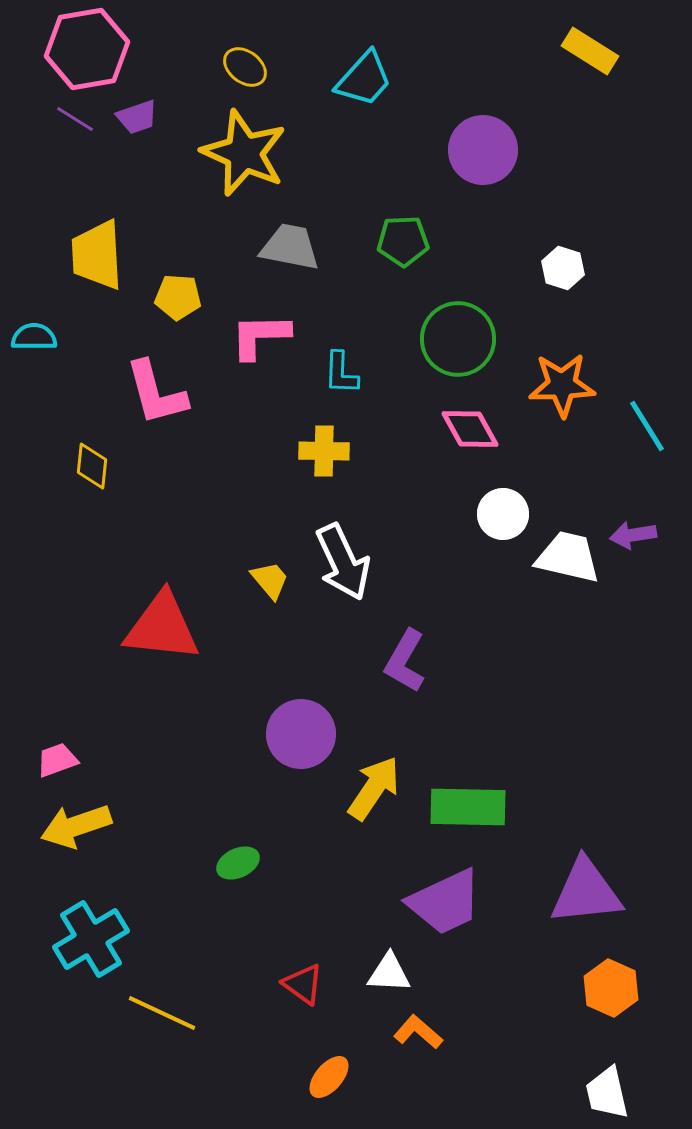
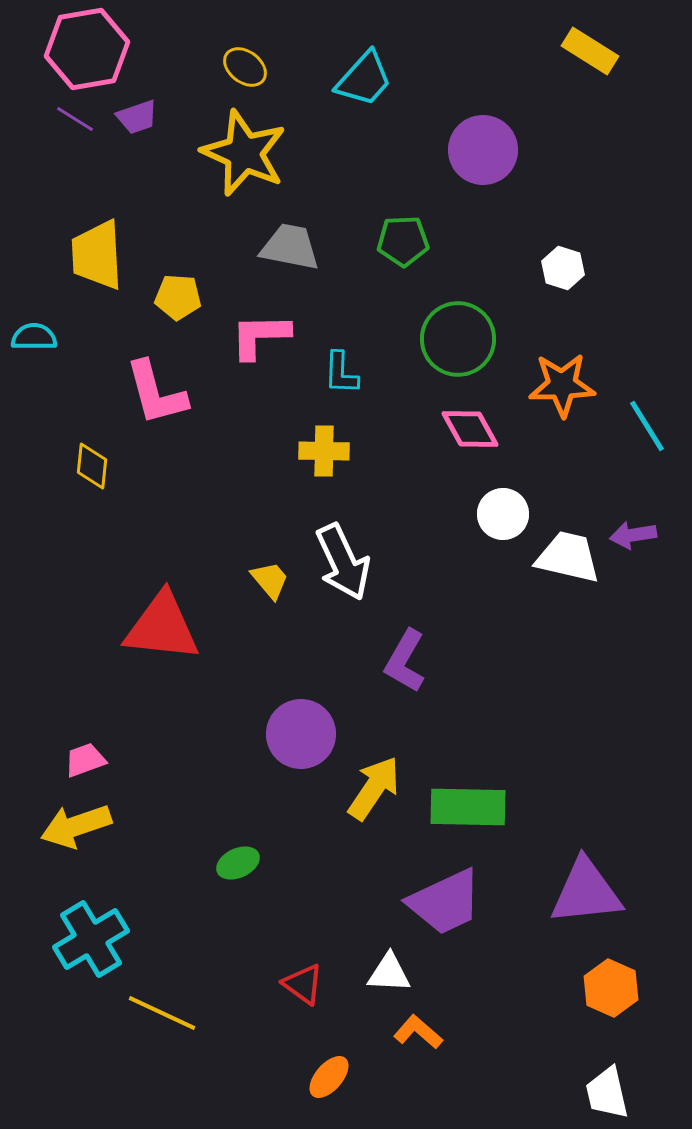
pink trapezoid at (57, 760): moved 28 px right
